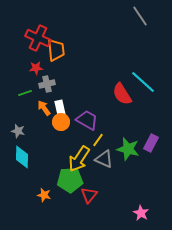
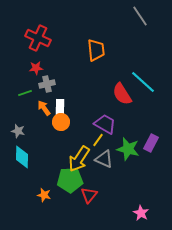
orange trapezoid: moved 40 px right
white rectangle: moved 1 px up; rotated 14 degrees clockwise
purple trapezoid: moved 18 px right, 4 px down
